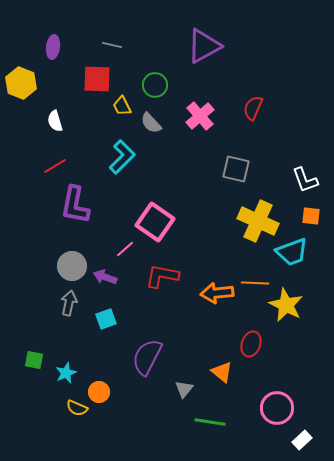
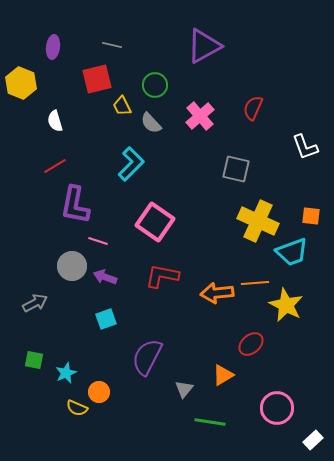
red square: rotated 16 degrees counterclockwise
cyan L-shape: moved 9 px right, 7 px down
white L-shape: moved 33 px up
pink line: moved 27 px left, 8 px up; rotated 60 degrees clockwise
orange line: rotated 8 degrees counterclockwise
gray arrow: moved 34 px left; rotated 50 degrees clockwise
red ellipse: rotated 30 degrees clockwise
orange triangle: moved 1 px right, 3 px down; rotated 50 degrees clockwise
white rectangle: moved 11 px right
